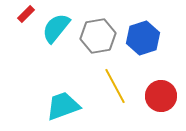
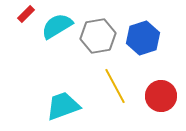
cyan semicircle: moved 1 px right, 2 px up; rotated 20 degrees clockwise
